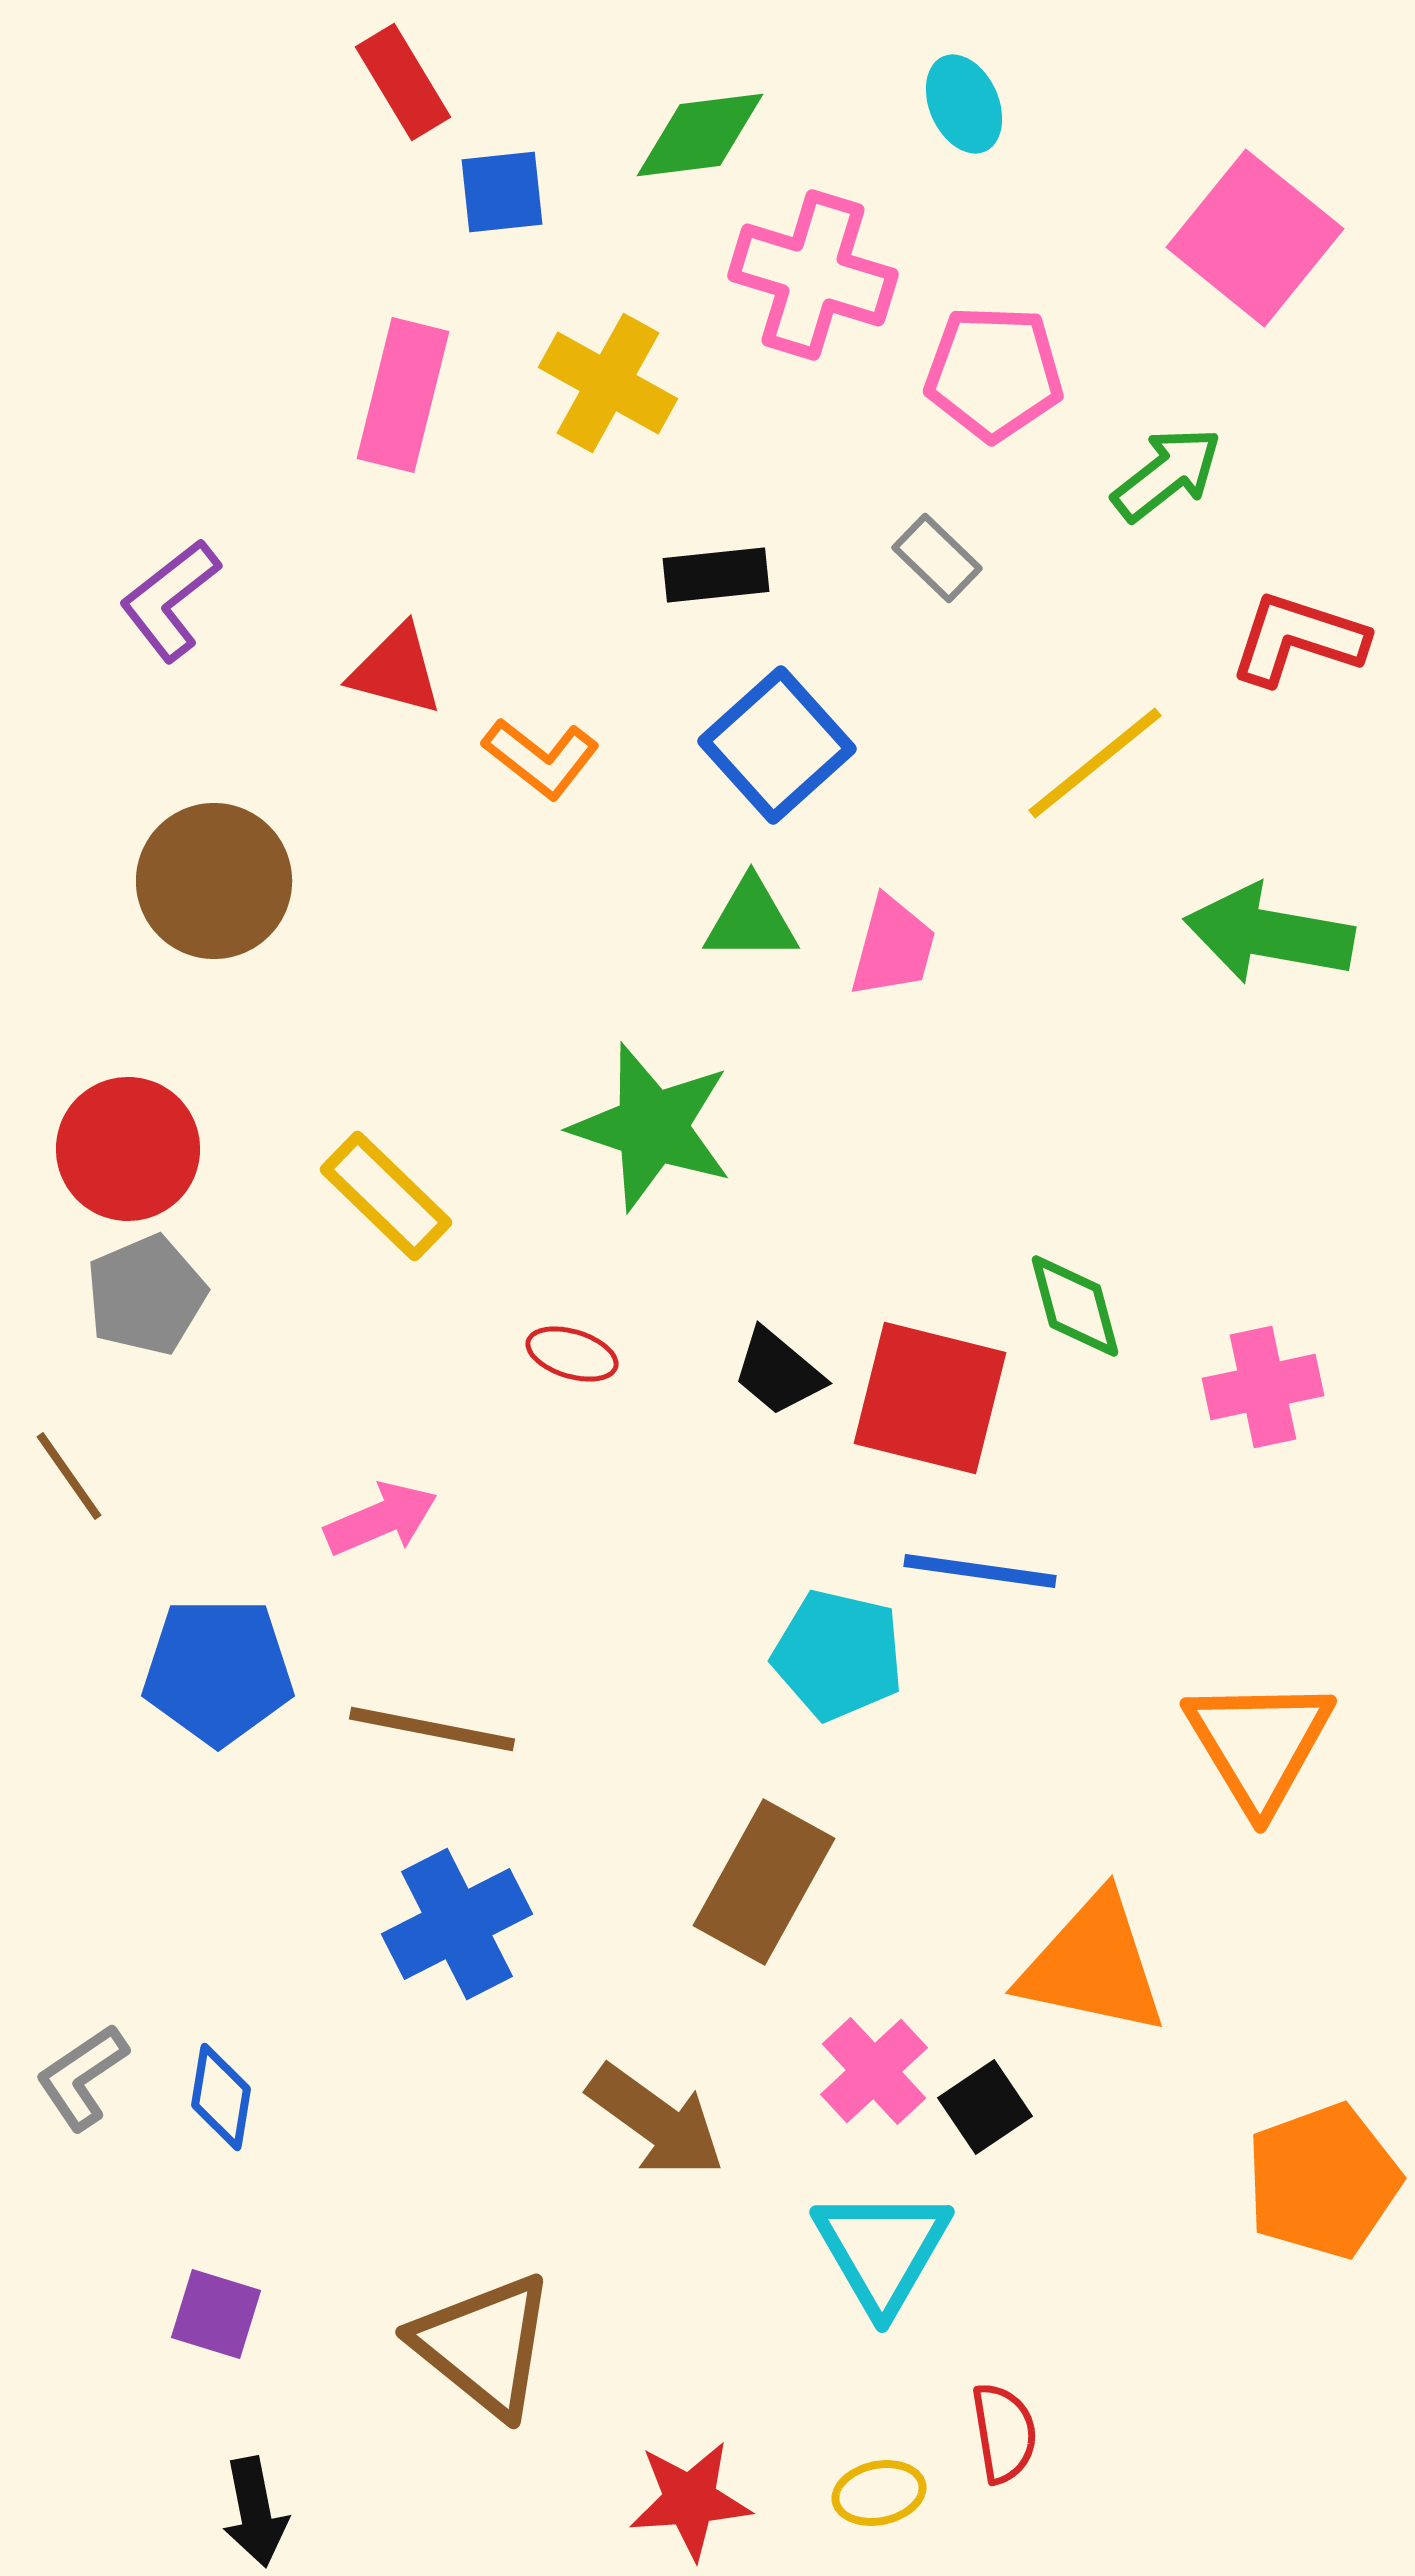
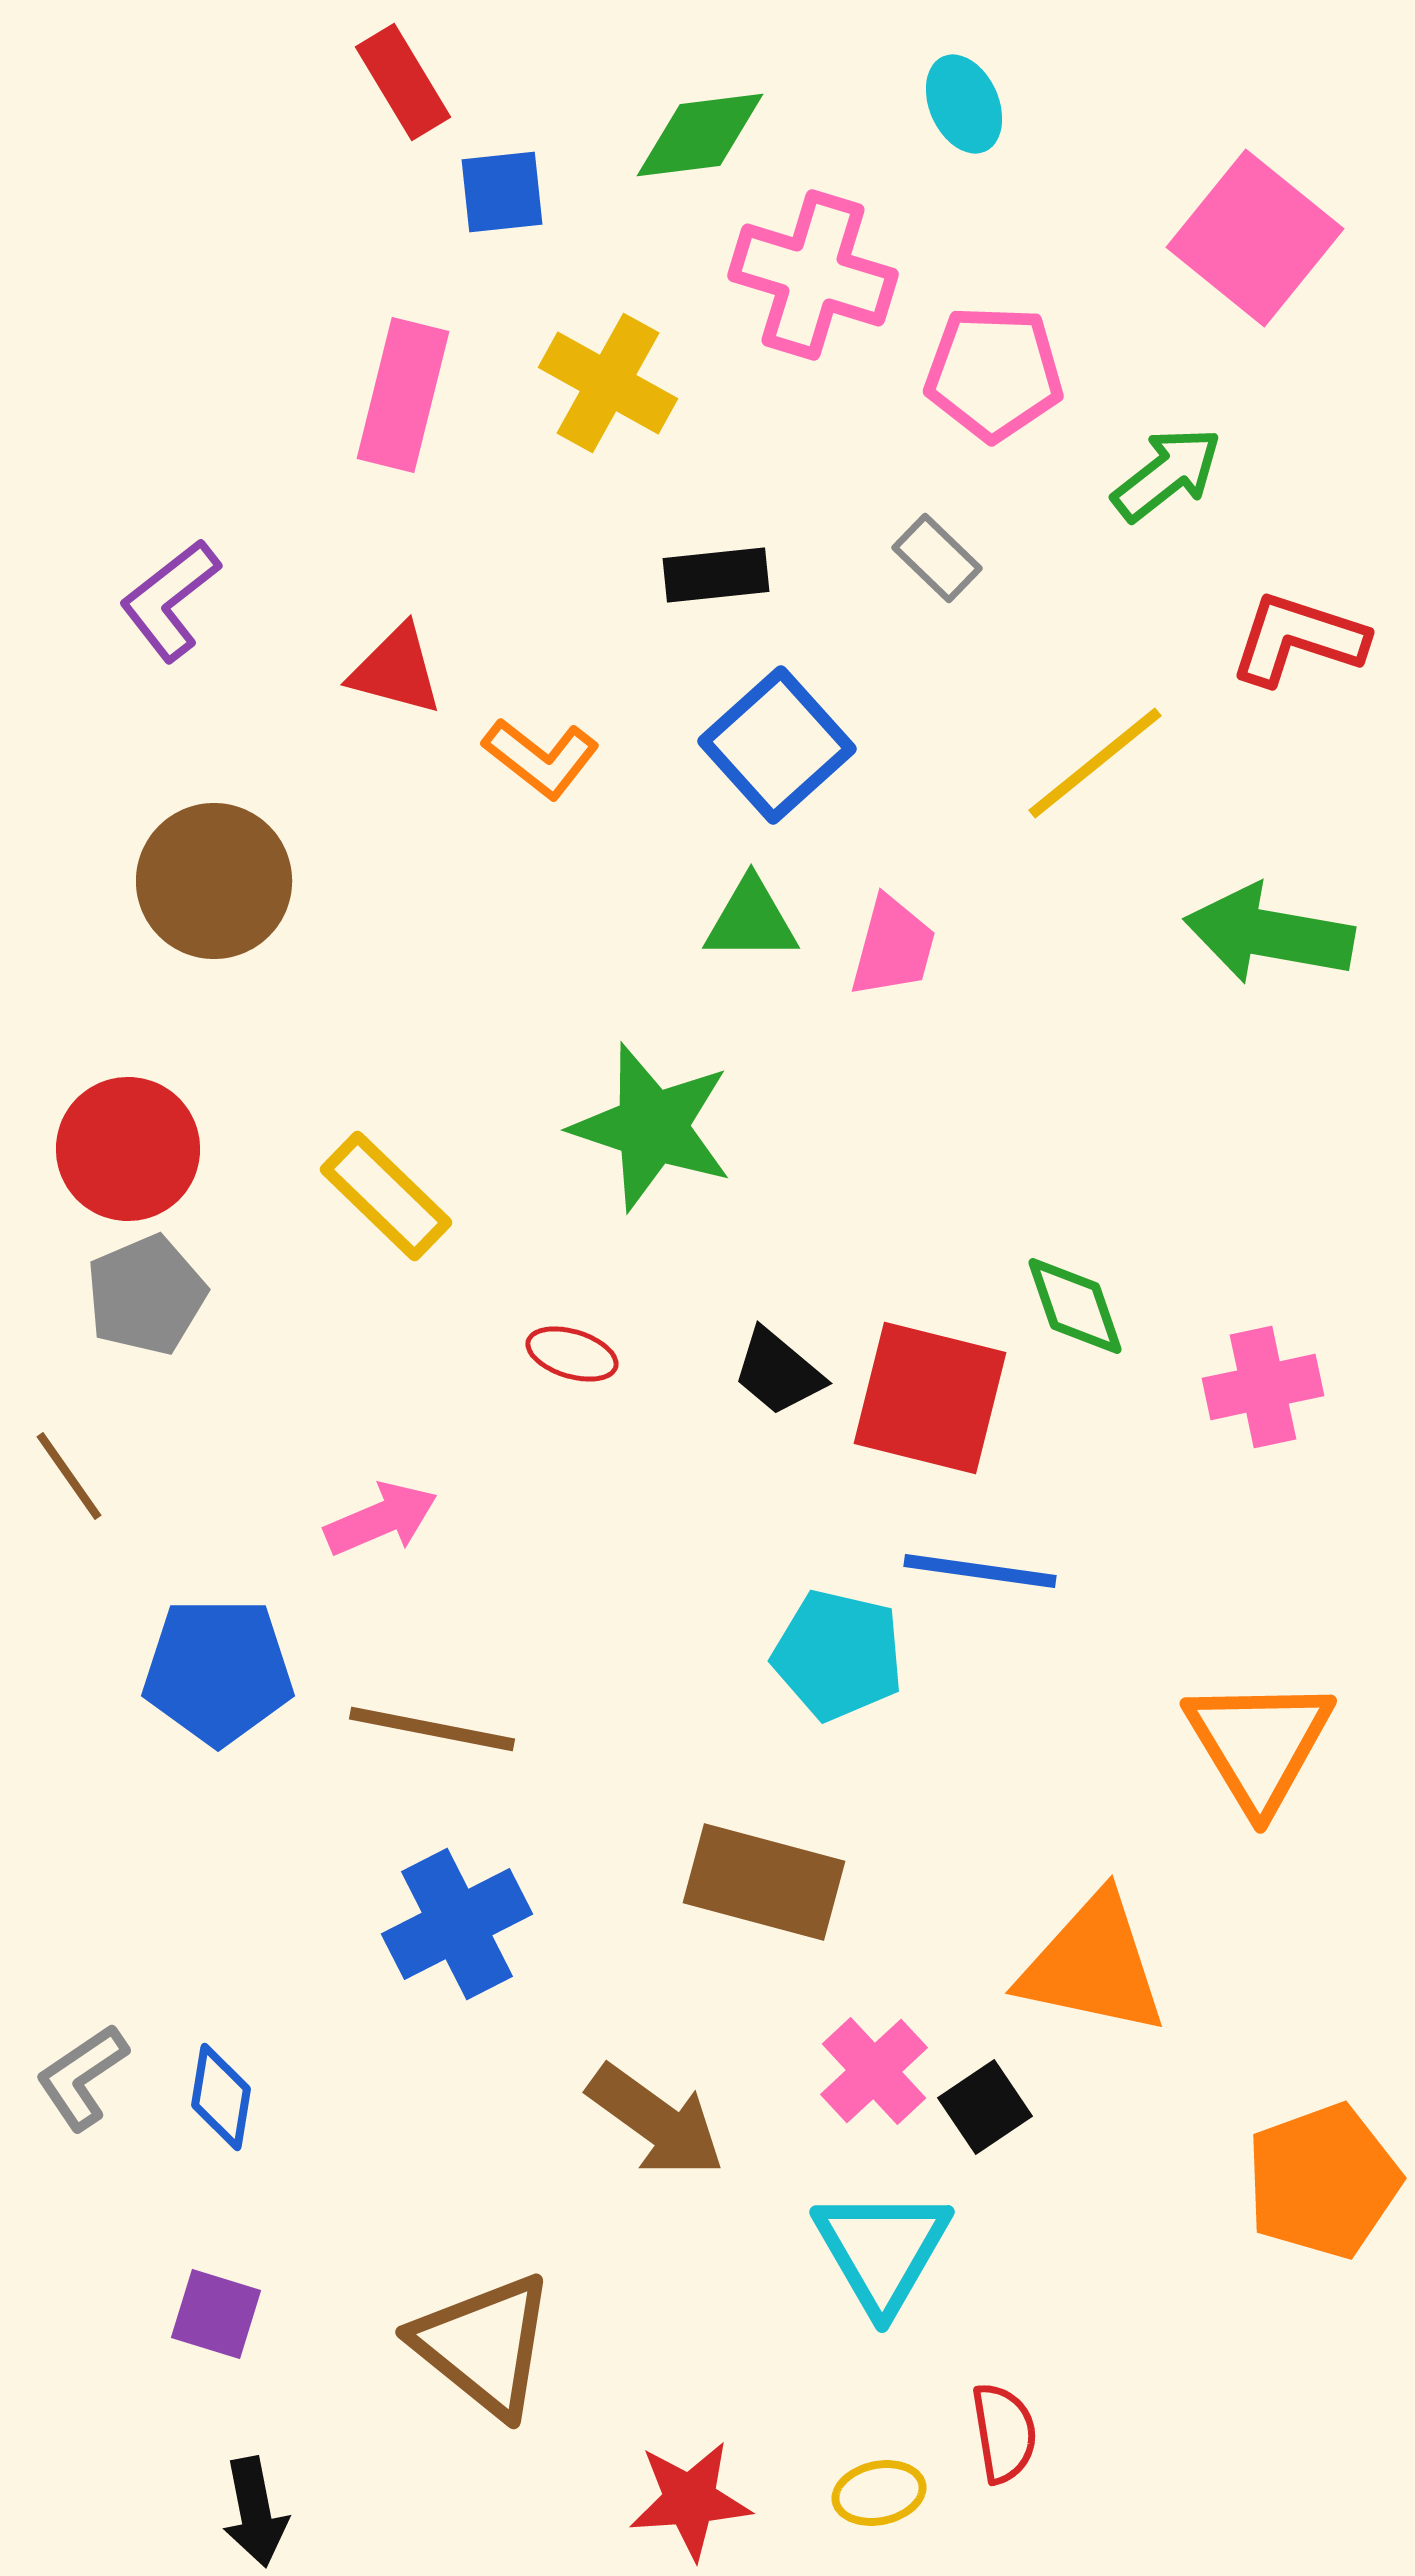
green diamond at (1075, 1306): rotated 4 degrees counterclockwise
brown rectangle at (764, 1882): rotated 76 degrees clockwise
